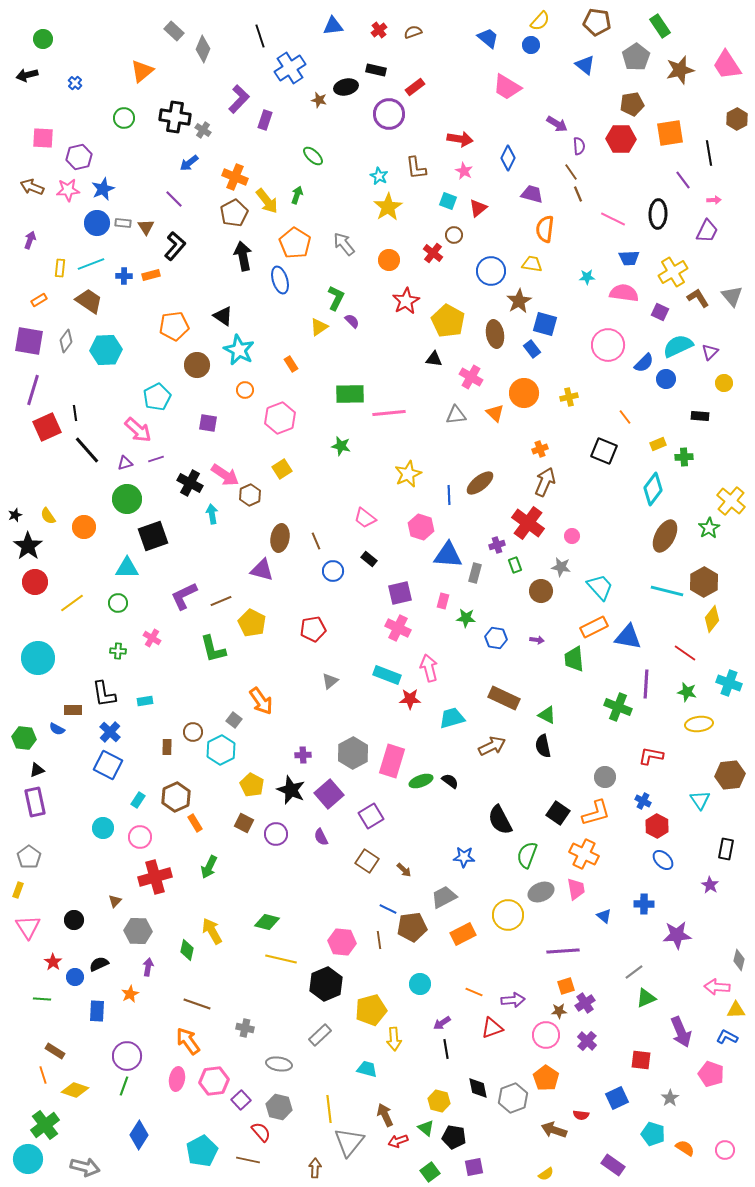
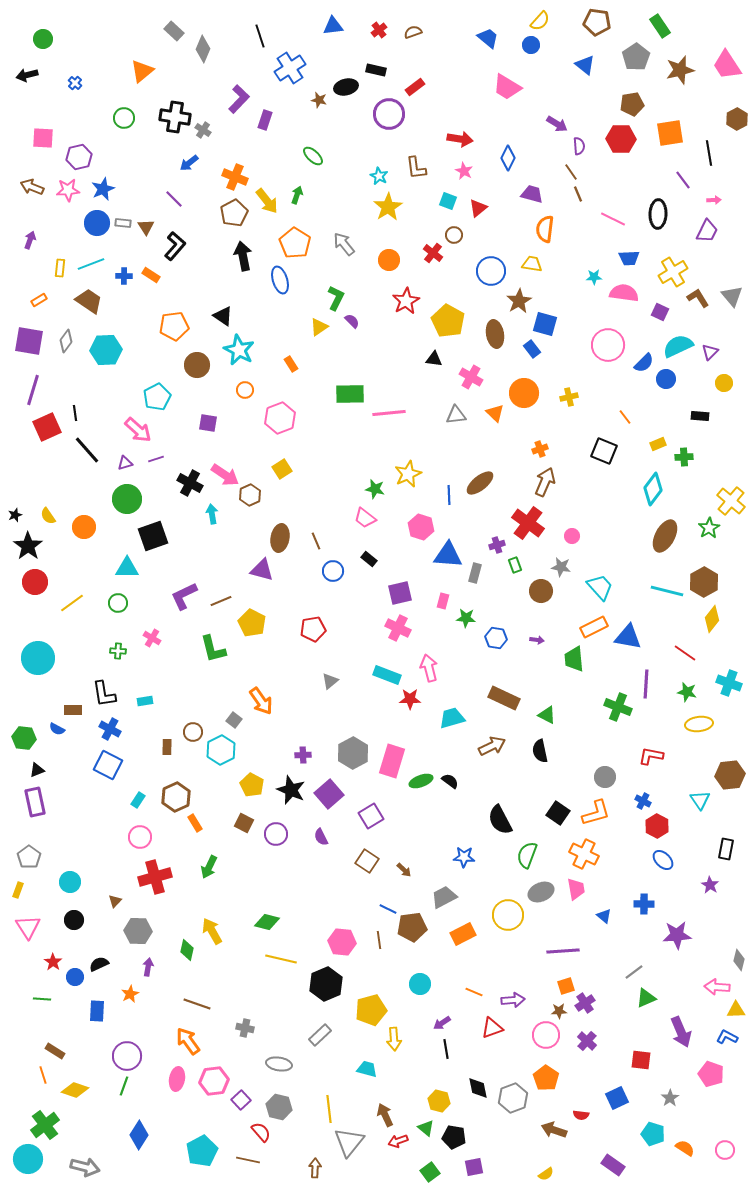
orange rectangle at (151, 275): rotated 48 degrees clockwise
cyan star at (587, 277): moved 7 px right
green star at (341, 446): moved 34 px right, 43 px down
blue cross at (110, 732): moved 3 px up; rotated 15 degrees counterclockwise
black semicircle at (543, 746): moved 3 px left, 5 px down
cyan circle at (103, 828): moved 33 px left, 54 px down
